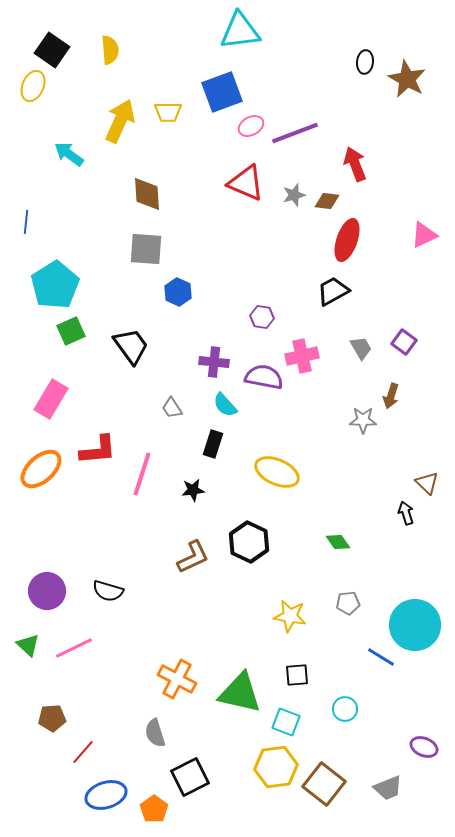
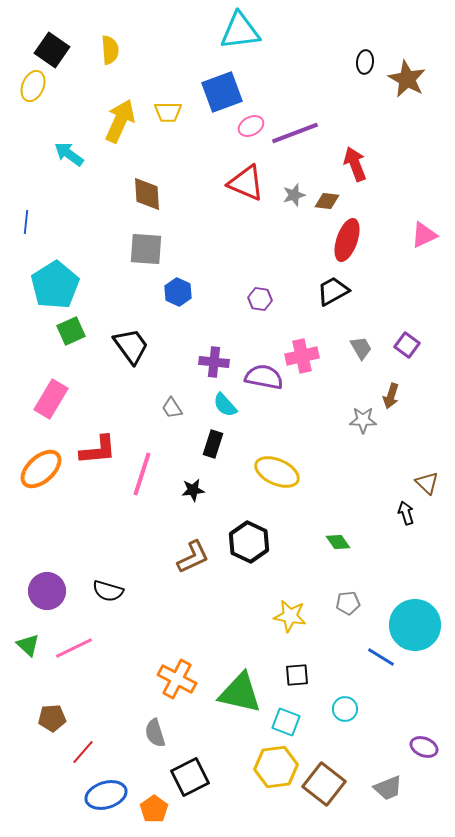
purple hexagon at (262, 317): moved 2 px left, 18 px up
purple square at (404, 342): moved 3 px right, 3 px down
